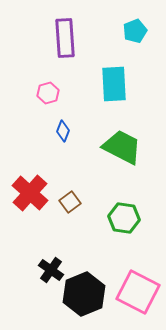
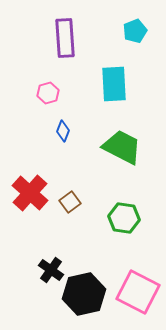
black hexagon: rotated 9 degrees clockwise
